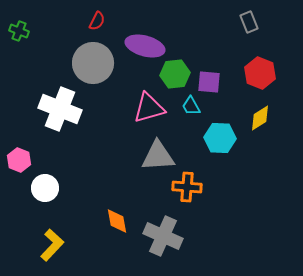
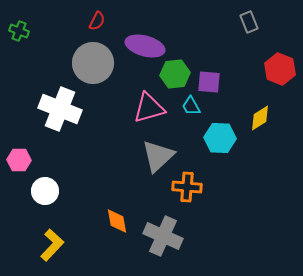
red hexagon: moved 20 px right, 4 px up
gray triangle: rotated 39 degrees counterclockwise
pink hexagon: rotated 20 degrees counterclockwise
white circle: moved 3 px down
